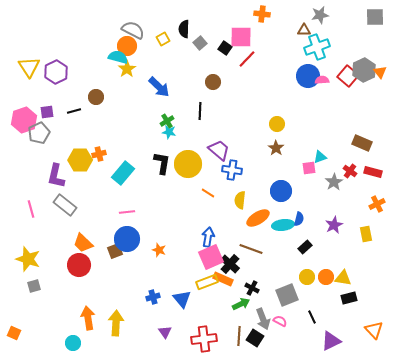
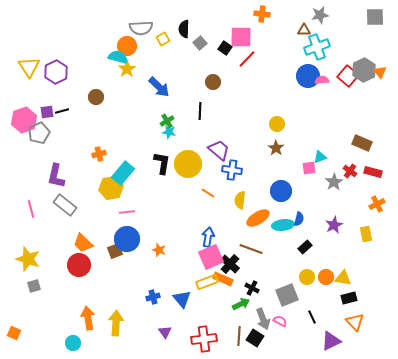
gray semicircle at (133, 30): moved 8 px right, 2 px up; rotated 150 degrees clockwise
black line at (74, 111): moved 12 px left
yellow hexagon at (80, 160): moved 31 px right, 28 px down; rotated 10 degrees counterclockwise
orange triangle at (374, 330): moved 19 px left, 8 px up
